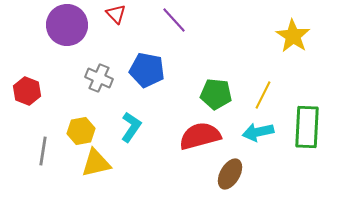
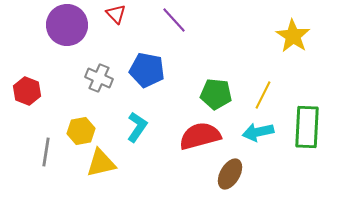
cyan L-shape: moved 6 px right
gray line: moved 3 px right, 1 px down
yellow triangle: moved 5 px right
